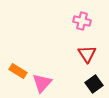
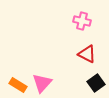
red triangle: rotated 30 degrees counterclockwise
orange rectangle: moved 14 px down
black square: moved 2 px right, 1 px up
